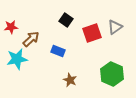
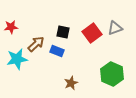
black square: moved 3 px left, 12 px down; rotated 24 degrees counterclockwise
gray triangle: moved 1 px down; rotated 14 degrees clockwise
red square: rotated 18 degrees counterclockwise
brown arrow: moved 5 px right, 5 px down
blue rectangle: moved 1 px left
brown star: moved 1 px right, 3 px down; rotated 24 degrees clockwise
